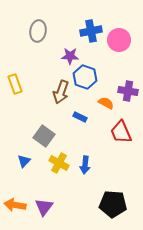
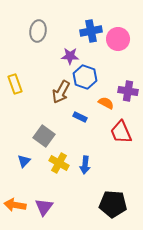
pink circle: moved 1 px left, 1 px up
brown arrow: rotated 10 degrees clockwise
